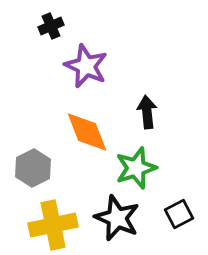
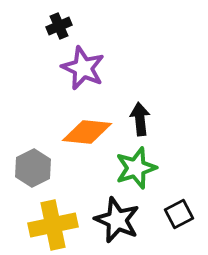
black cross: moved 8 px right
purple star: moved 3 px left, 2 px down
black arrow: moved 7 px left, 7 px down
orange diamond: rotated 63 degrees counterclockwise
black star: moved 2 px down
